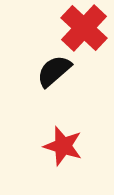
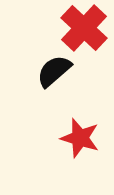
red star: moved 17 px right, 8 px up
